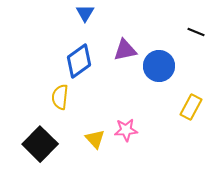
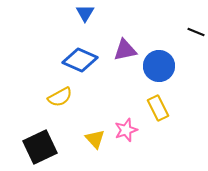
blue diamond: moved 1 px right, 1 px up; rotated 60 degrees clockwise
yellow semicircle: rotated 125 degrees counterclockwise
yellow rectangle: moved 33 px left, 1 px down; rotated 55 degrees counterclockwise
pink star: rotated 15 degrees counterclockwise
black square: moved 3 px down; rotated 20 degrees clockwise
